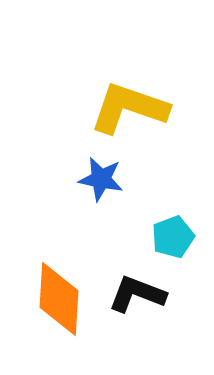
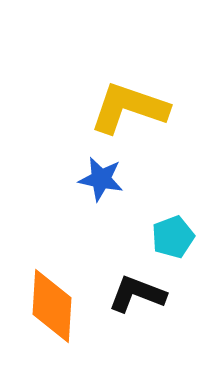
orange diamond: moved 7 px left, 7 px down
